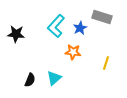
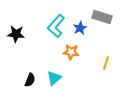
orange star: moved 2 px left
